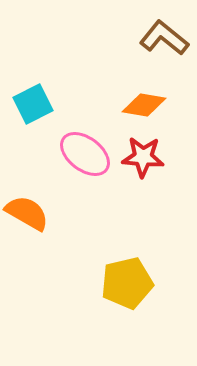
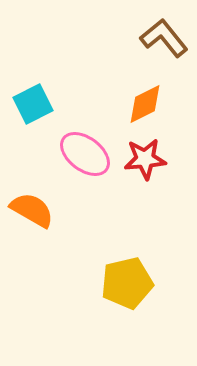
brown L-shape: rotated 12 degrees clockwise
orange diamond: moved 1 px right, 1 px up; rotated 36 degrees counterclockwise
red star: moved 2 px right, 2 px down; rotated 9 degrees counterclockwise
orange semicircle: moved 5 px right, 3 px up
